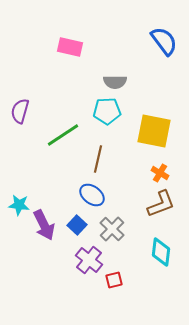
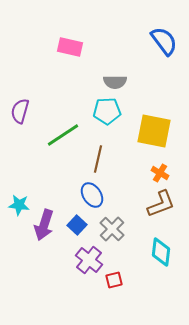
blue ellipse: rotated 20 degrees clockwise
purple arrow: rotated 44 degrees clockwise
